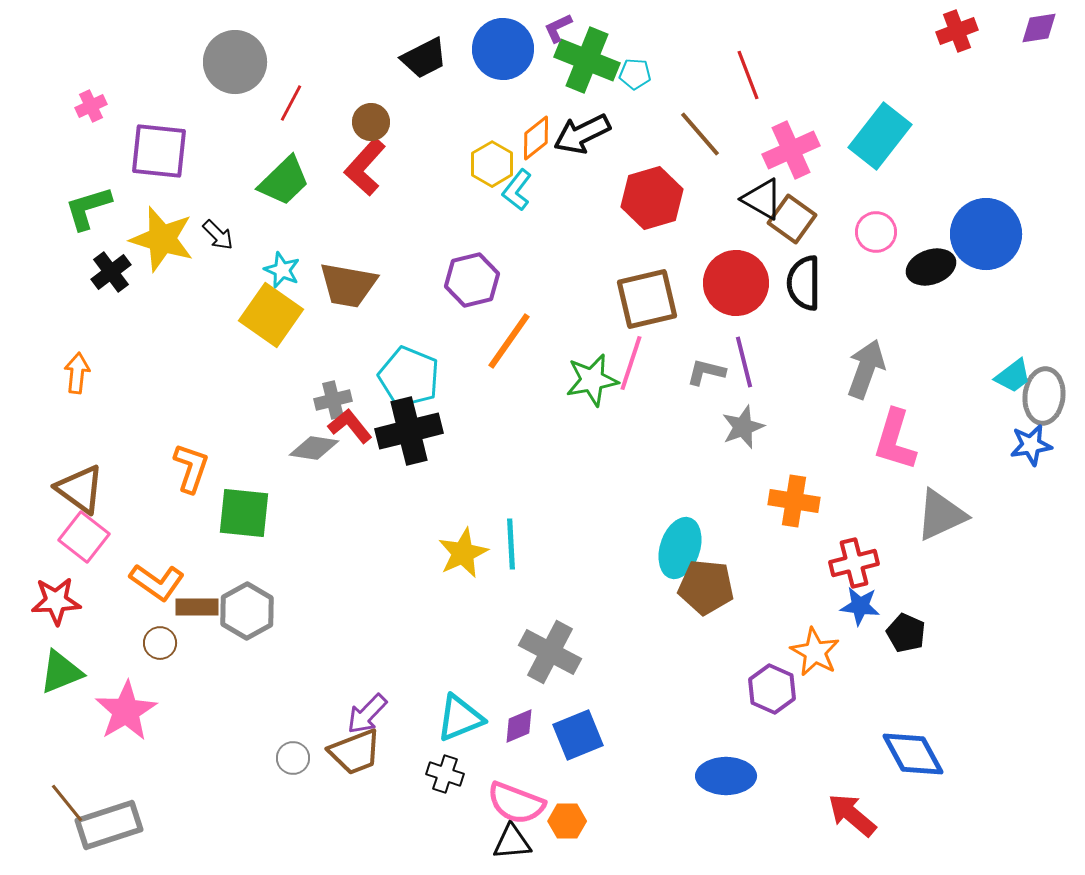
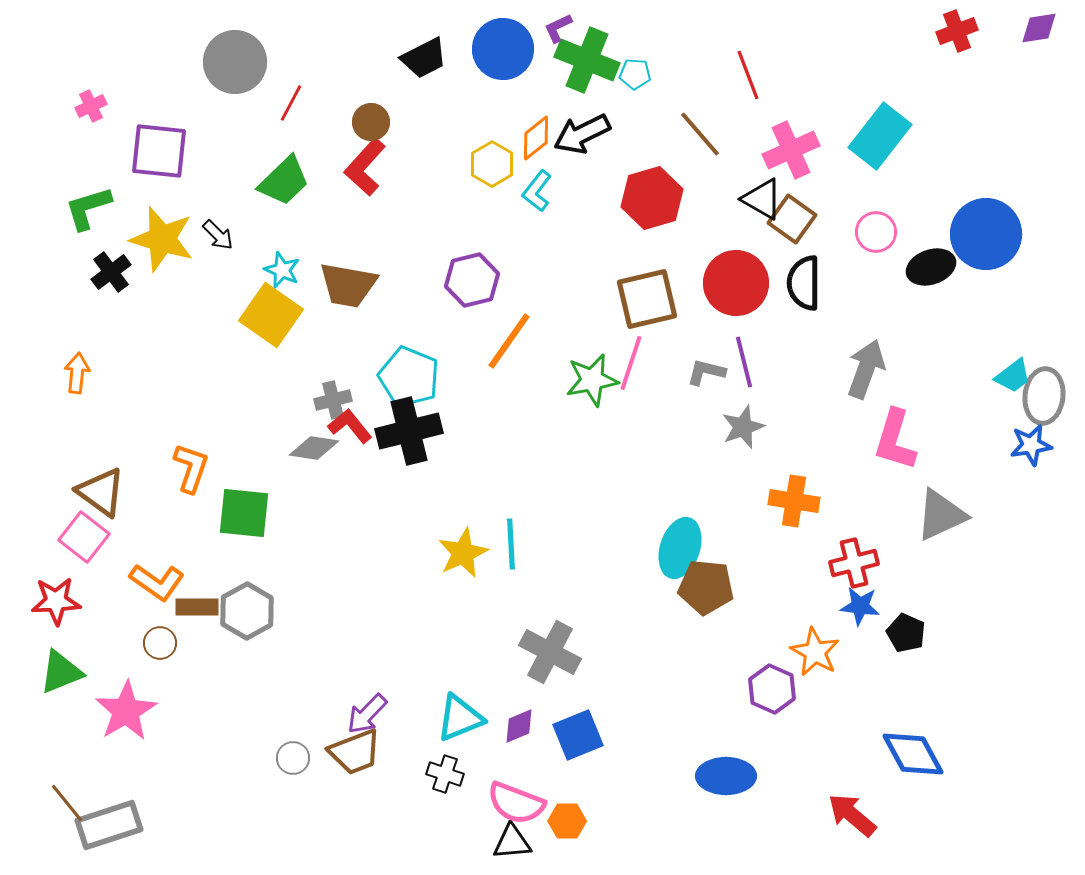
cyan L-shape at (517, 190): moved 20 px right, 1 px down
brown triangle at (80, 489): moved 21 px right, 3 px down
